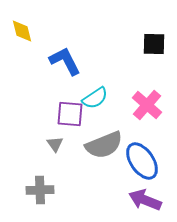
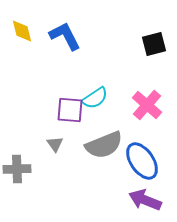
black square: rotated 15 degrees counterclockwise
blue L-shape: moved 25 px up
purple square: moved 4 px up
gray cross: moved 23 px left, 21 px up
